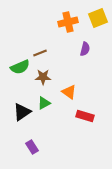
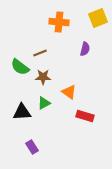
orange cross: moved 9 px left; rotated 18 degrees clockwise
green semicircle: rotated 60 degrees clockwise
black triangle: rotated 30 degrees clockwise
